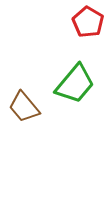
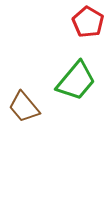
green trapezoid: moved 1 px right, 3 px up
